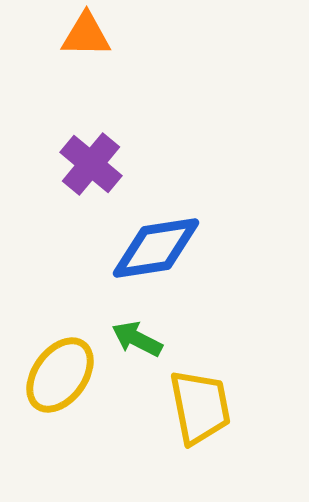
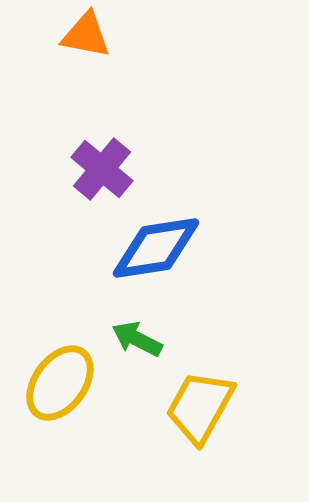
orange triangle: rotated 10 degrees clockwise
purple cross: moved 11 px right, 5 px down
yellow ellipse: moved 8 px down
yellow trapezoid: rotated 140 degrees counterclockwise
